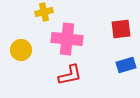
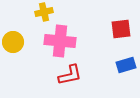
pink cross: moved 7 px left, 2 px down
yellow circle: moved 8 px left, 8 px up
